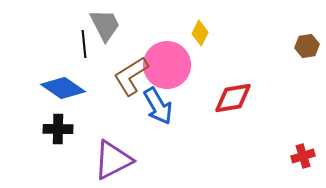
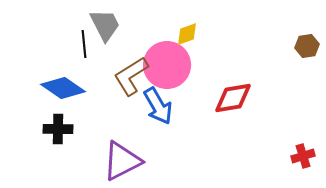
yellow diamond: moved 13 px left, 1 px down; rotated 45 degrees clockwise
purple triangle: moved 9 px right, 1 px down
